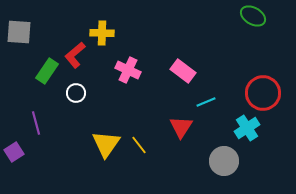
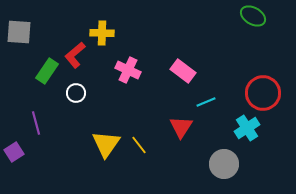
gray circle: moved 3 px down
